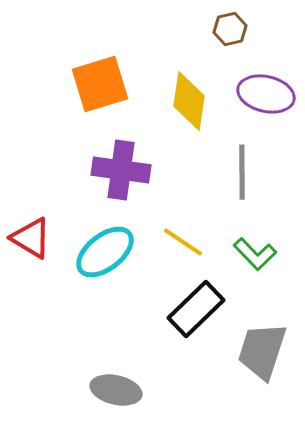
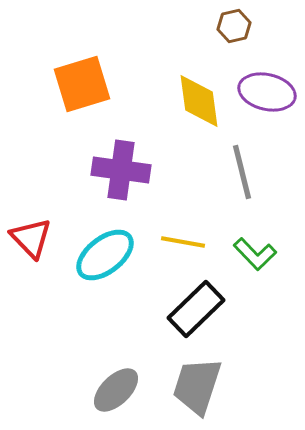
brown hexagon: moved 4 px right, 3 px up
orange square: moved 18 px left
purple ellipse: moved 1 px right, 2 px up
yellow diamond: moved 10 px right; rotated 16 degrees counterclockwise
gray line: rotated 14 degrees counterclockwise
red triangle: rotated 15 degrees clockwise
yellow line: rotated 24 degrees counterclockwise
cyan ellipse: moved 3 px down
gray trapezoid: moved 65 px left, 35 px down
gray ellipse: rotated 57 degrees counterclockwise
